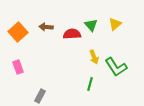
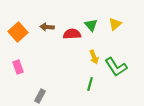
brown arrow: moved 1 px right
